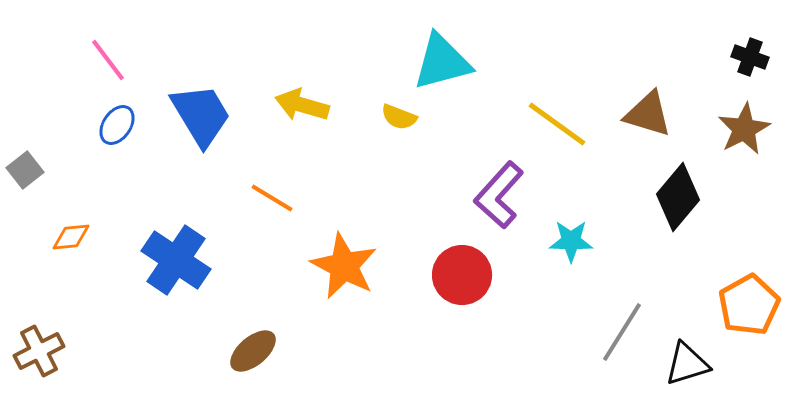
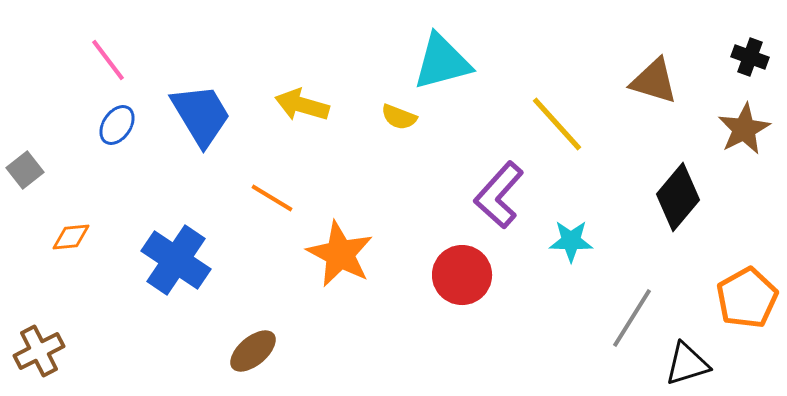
brown triangle: moved 6 px right, 33 px up
yellow line: rotated 12 degrees clockwise
orange star: moved 4 px left, 12 px up
orange pentagon: moved 2 px left, 7 px up
gray line: moved 10 px right, 14 px up
